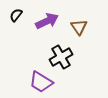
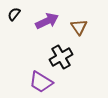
black semicircle: moved 2 px left, 1 px up
